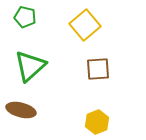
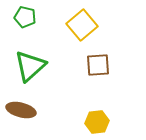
yellow square: moved 3 px left
brown square: moved 4 px up
yellow hexagon: rotated 15 degrees clockwise
